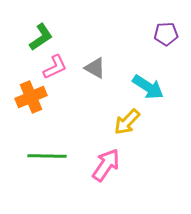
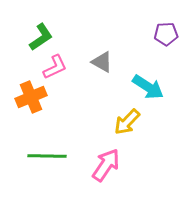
gray triangle: moved 7 px right, 6 px up
